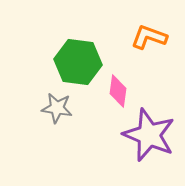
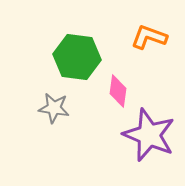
green hexagon: moved 1 px left, 5 px up
gray star: moved 3 px left
